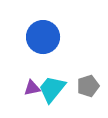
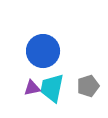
blue circle: moved 14 px down
cyan trapezoid: moved 1 px up; rotated 28 degrees counterclockwise
